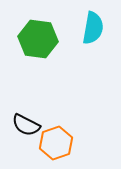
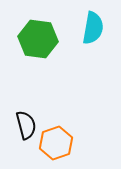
black semicircle: rotated 132 degrees counterclockwise
